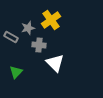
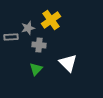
gray rectangle: rotated 32 degrees counterclockwise
white triangle: moved 13 px right
green triangle: moved 20 px right, 3 px up
